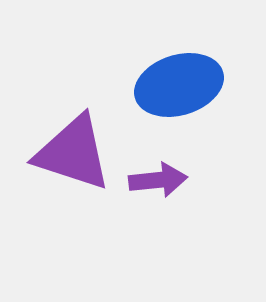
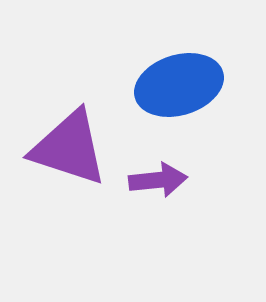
purple triangle: moved 4 px left, 5 px up
